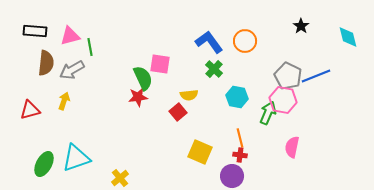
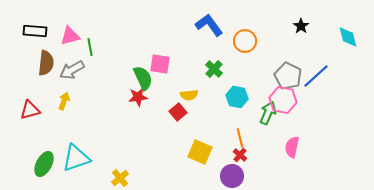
blue L-shape: moved 17 px up
blue line: rotated 20 degrees counterclockwise
red cross: rotated 32 degrees clockwise
